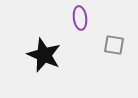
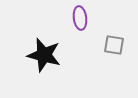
black star: rotated 8 degrees counterclockwise
